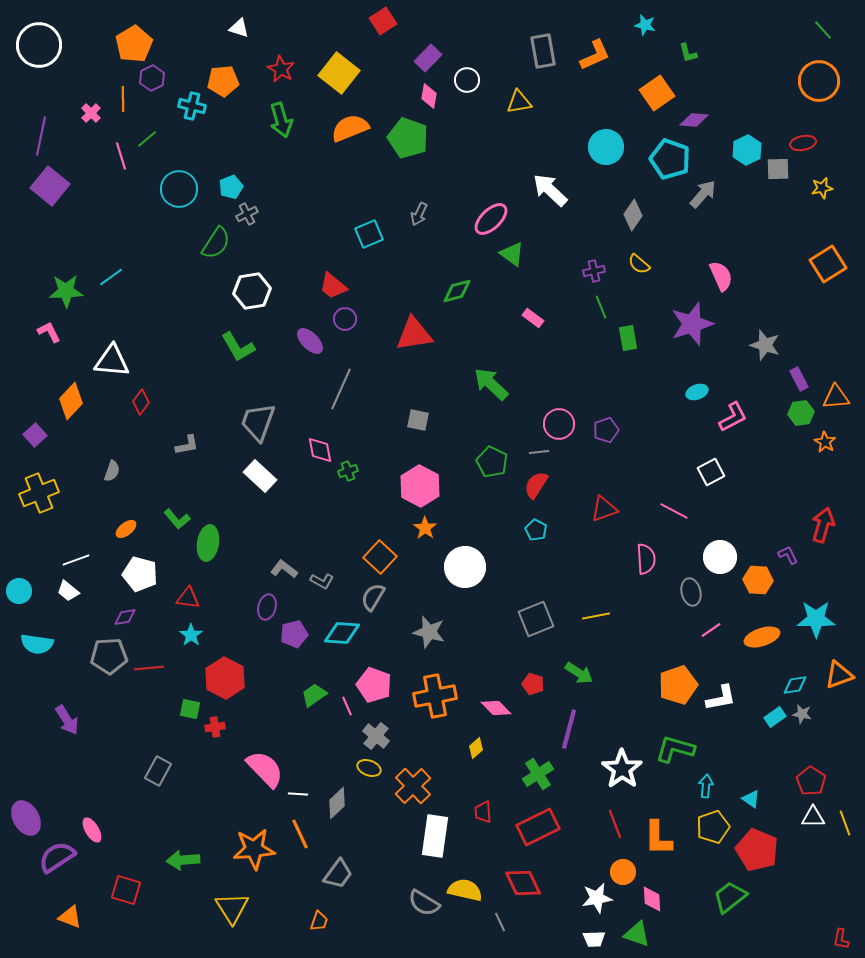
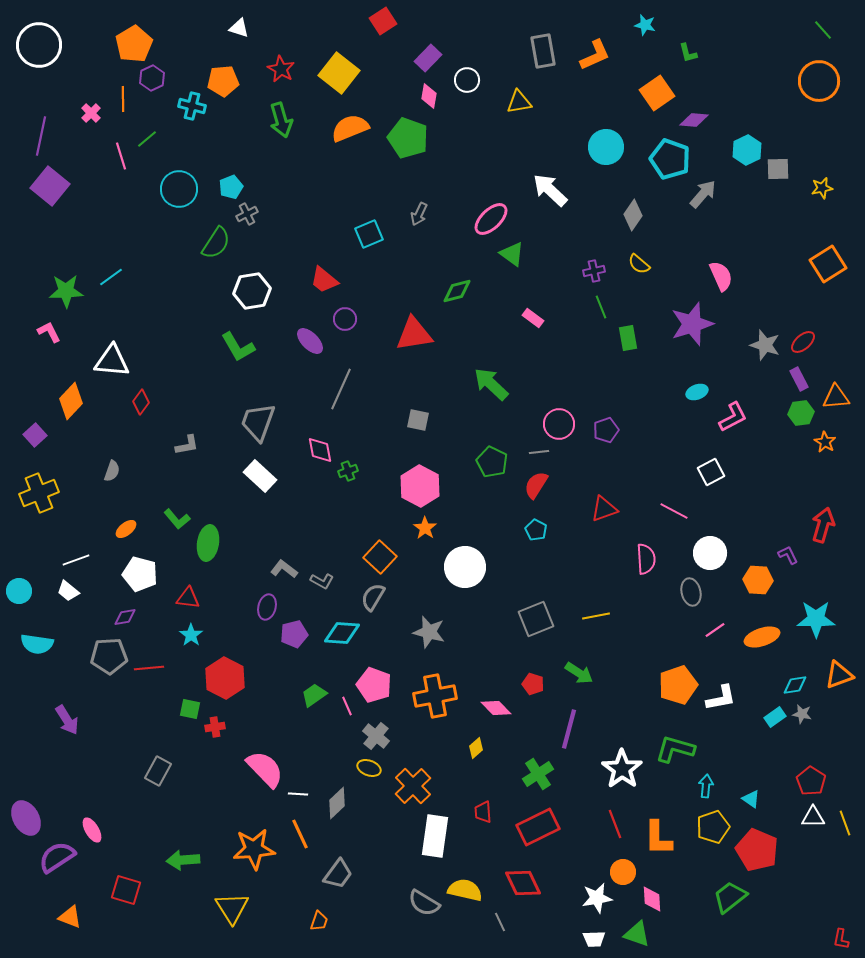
red ellipse at (803, 143): moved 199 px down; rotated 30 degrees counterclockwise
red trapezoid at (333, 286): moved 9 px left, 6 px up
white circle at (720, 557): moved 10 px left, 4 px up
pink line at (711, 630): moved 4 px right
